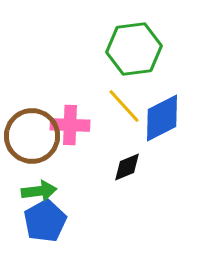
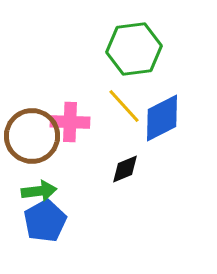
pink cross: moved 3 px up
black diamond: moved 2 px left, 2 px down
